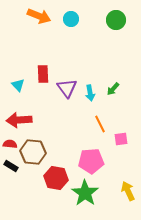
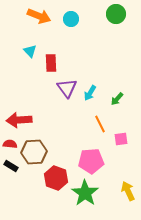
green circle: moved 6 px up
red rectangle: moved 8 px right, 11 px up
cyan triangle: moved 12 px right, 34 px up
green arrow: moved 4 px right, 10 px down
cyan arrow: rotated 42 degrees clockwise
brown hexagon: moved 1 px right; rotated 10 degrees counterclockwise
red hexagon: rotated 10 degrees clockwise
